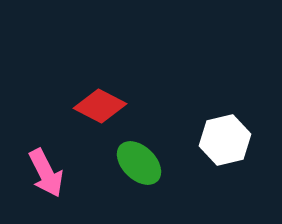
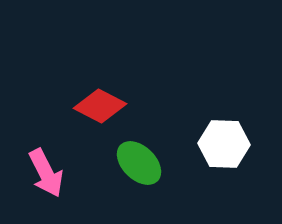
white hexagon: moved 1 px left, 4 px down; rotated 15 degrees clockwise
